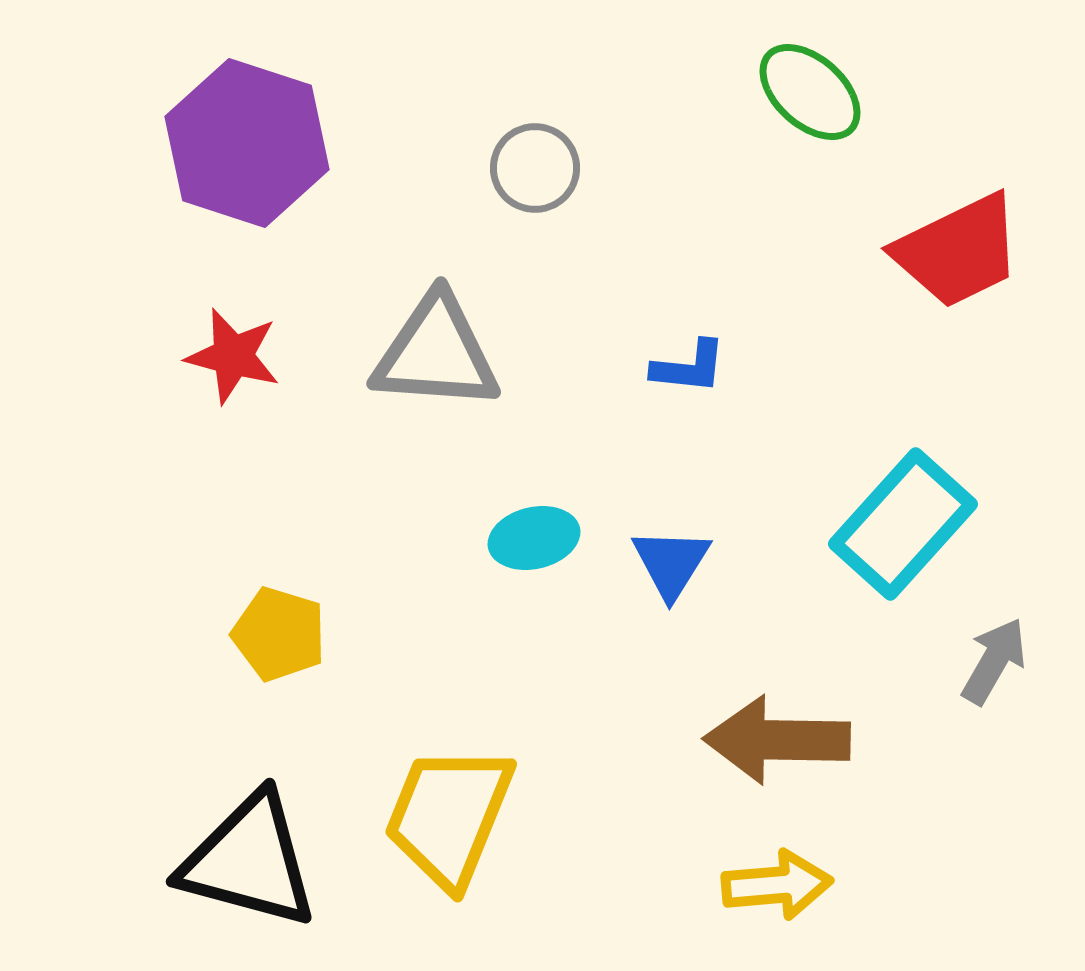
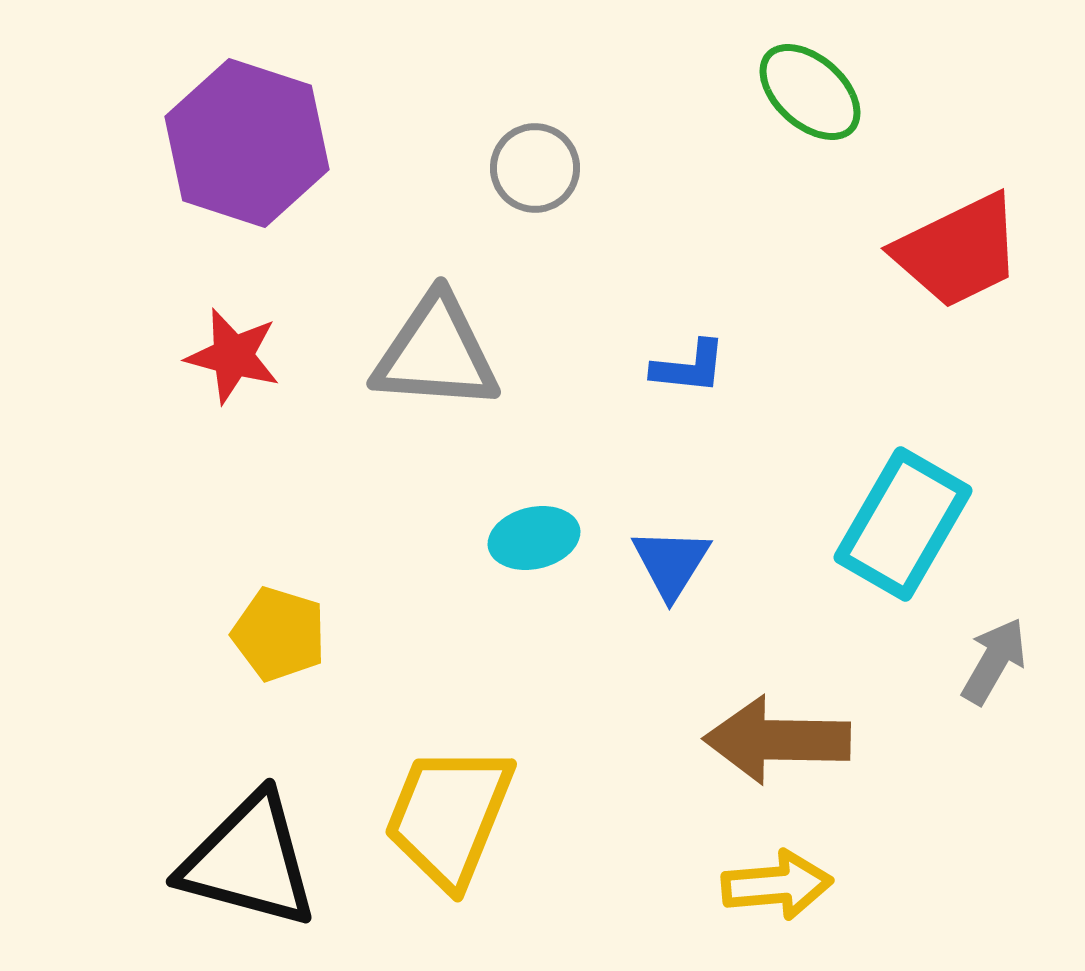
cyan rectangle: rotated 12 degrees counterclockwise
